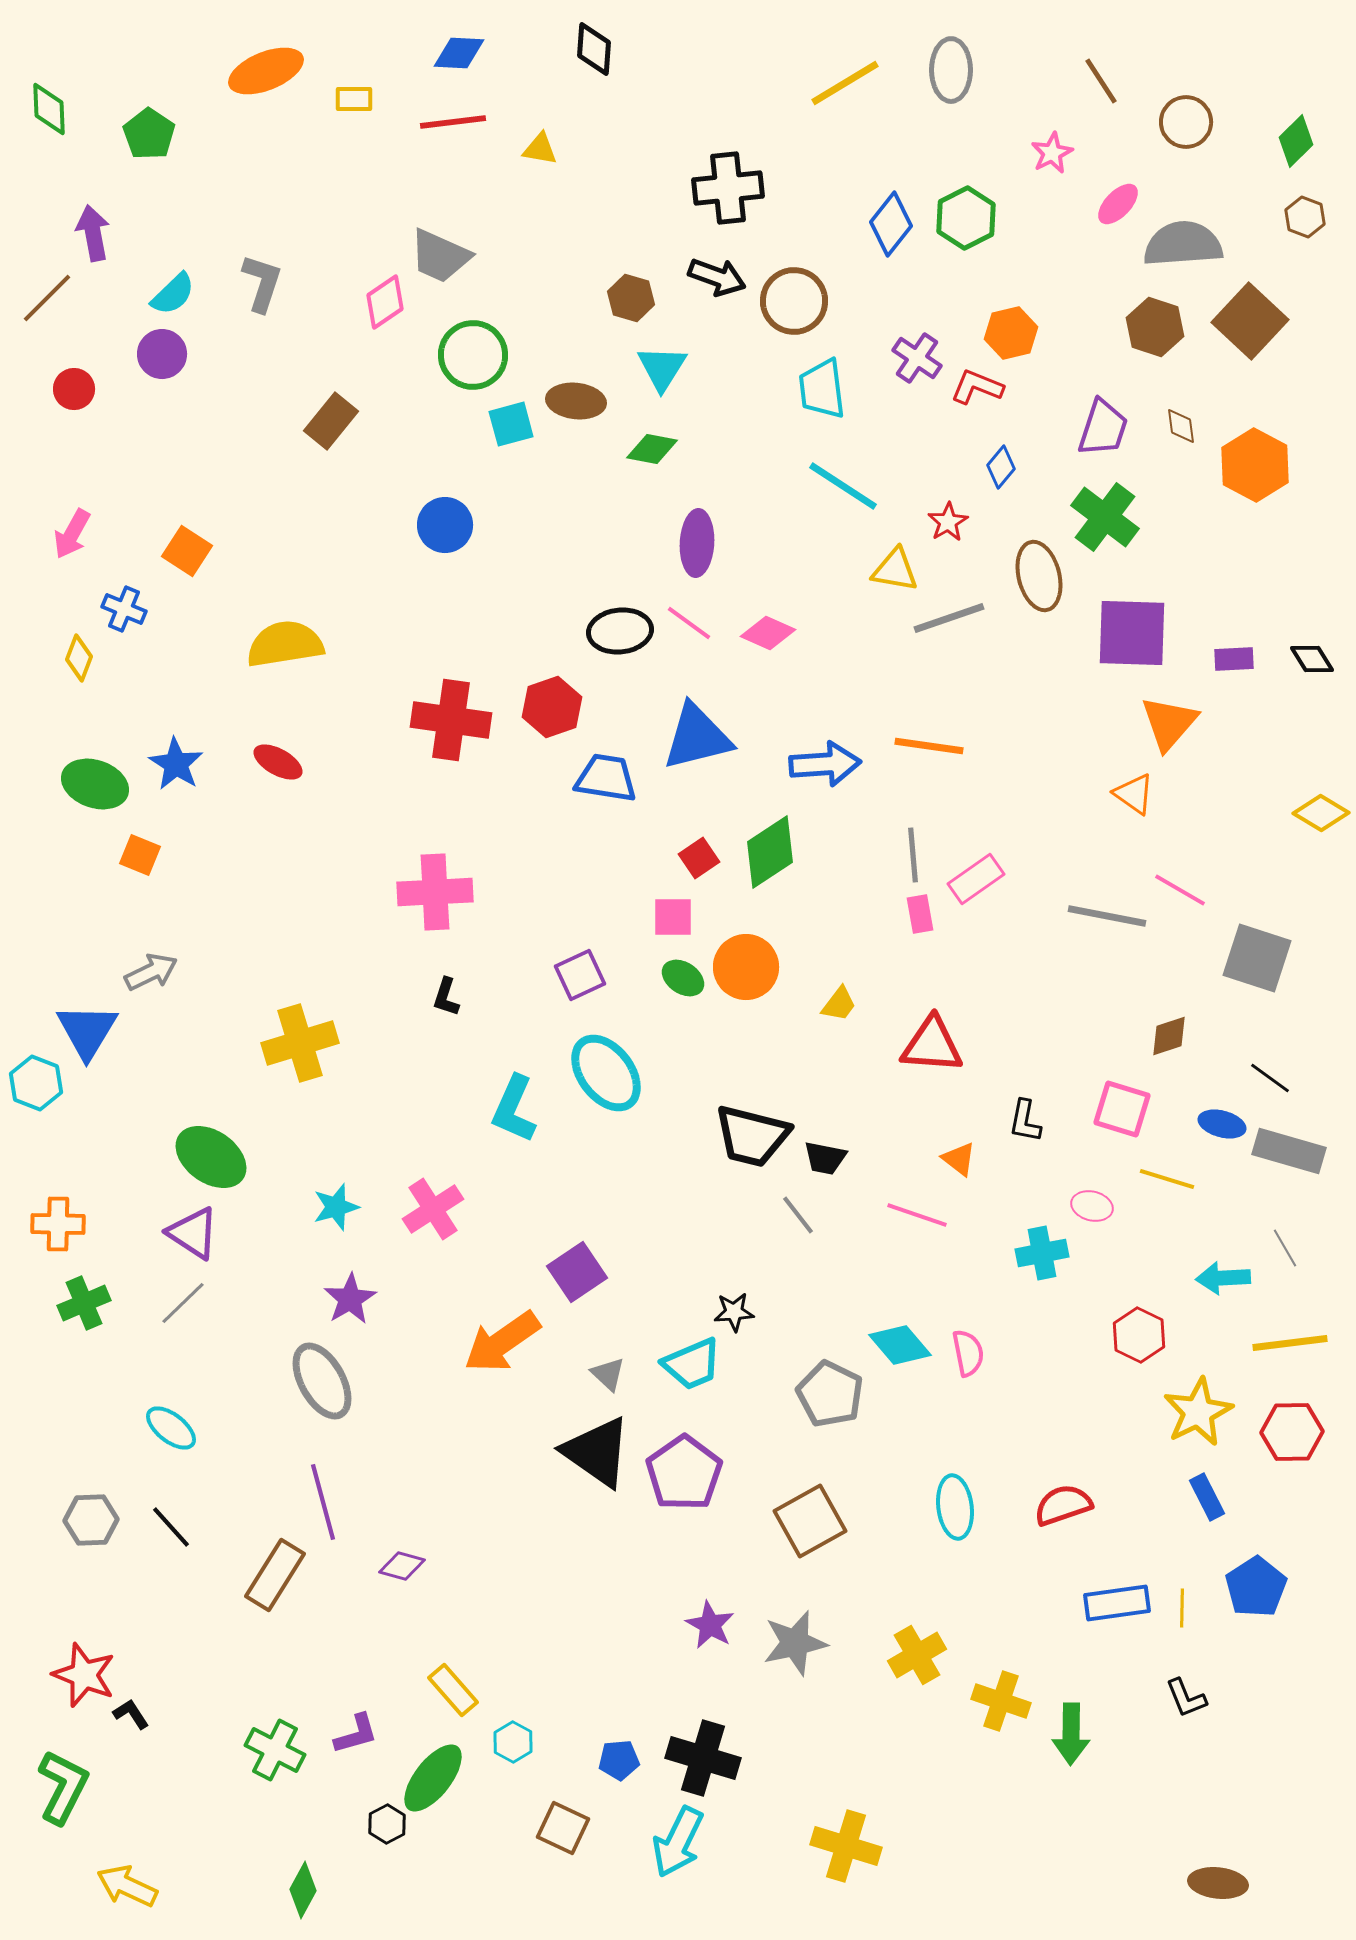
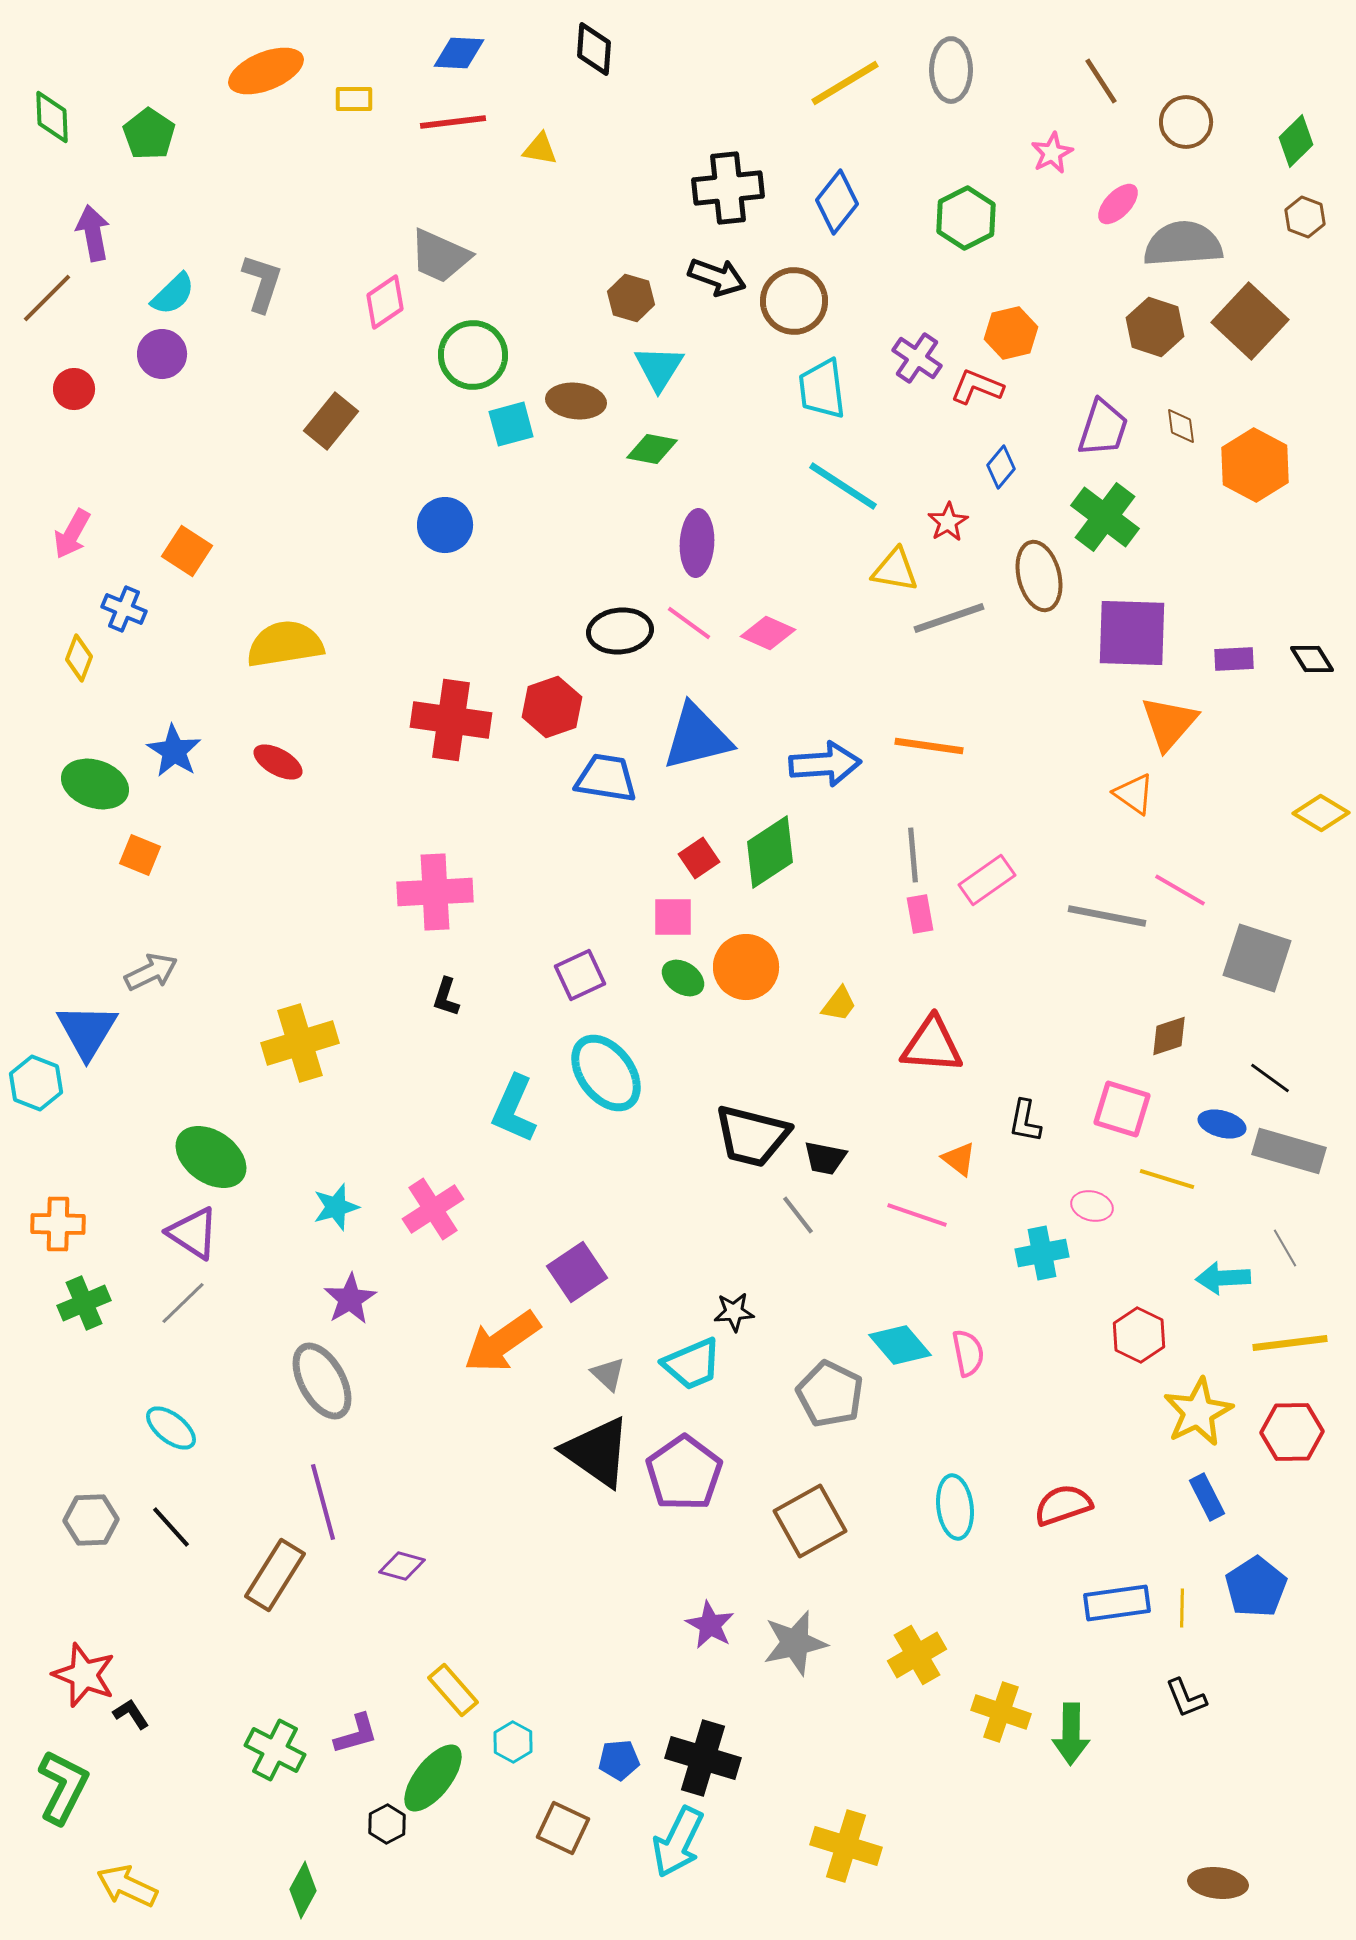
green diamond at (49, 109): moved 3 px right, 8 px down
blue diamond at (891, 224): moved 54 px left, 22 px up
cyan triangle at (662, 368): moved 3 px left
blue star at (176, 764): moved 2 px left, 13 px up
pink rectangle at (976, 879): moved 11 px right, 1 px down
yellow cross at (1001, 1701): moved 11 px down
